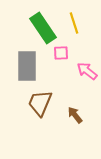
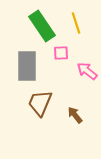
yellow line: moved 2 px right
green rectangle: moved 1 px left, 2 px up
